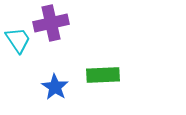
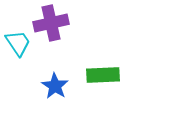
cyan trapezoid: moved 3 px down
blue star: moved 1 px up
